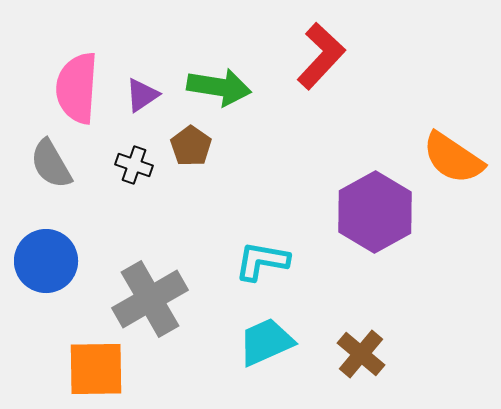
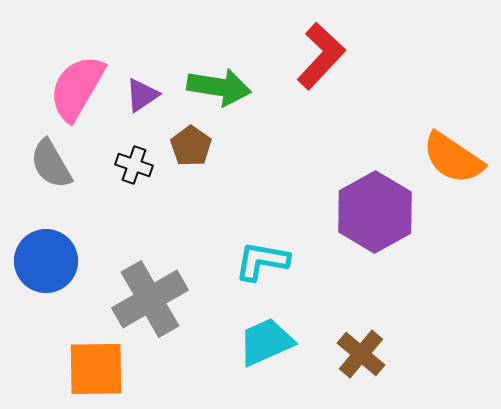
pink semicircle: rotated 26 degrees clockwise
